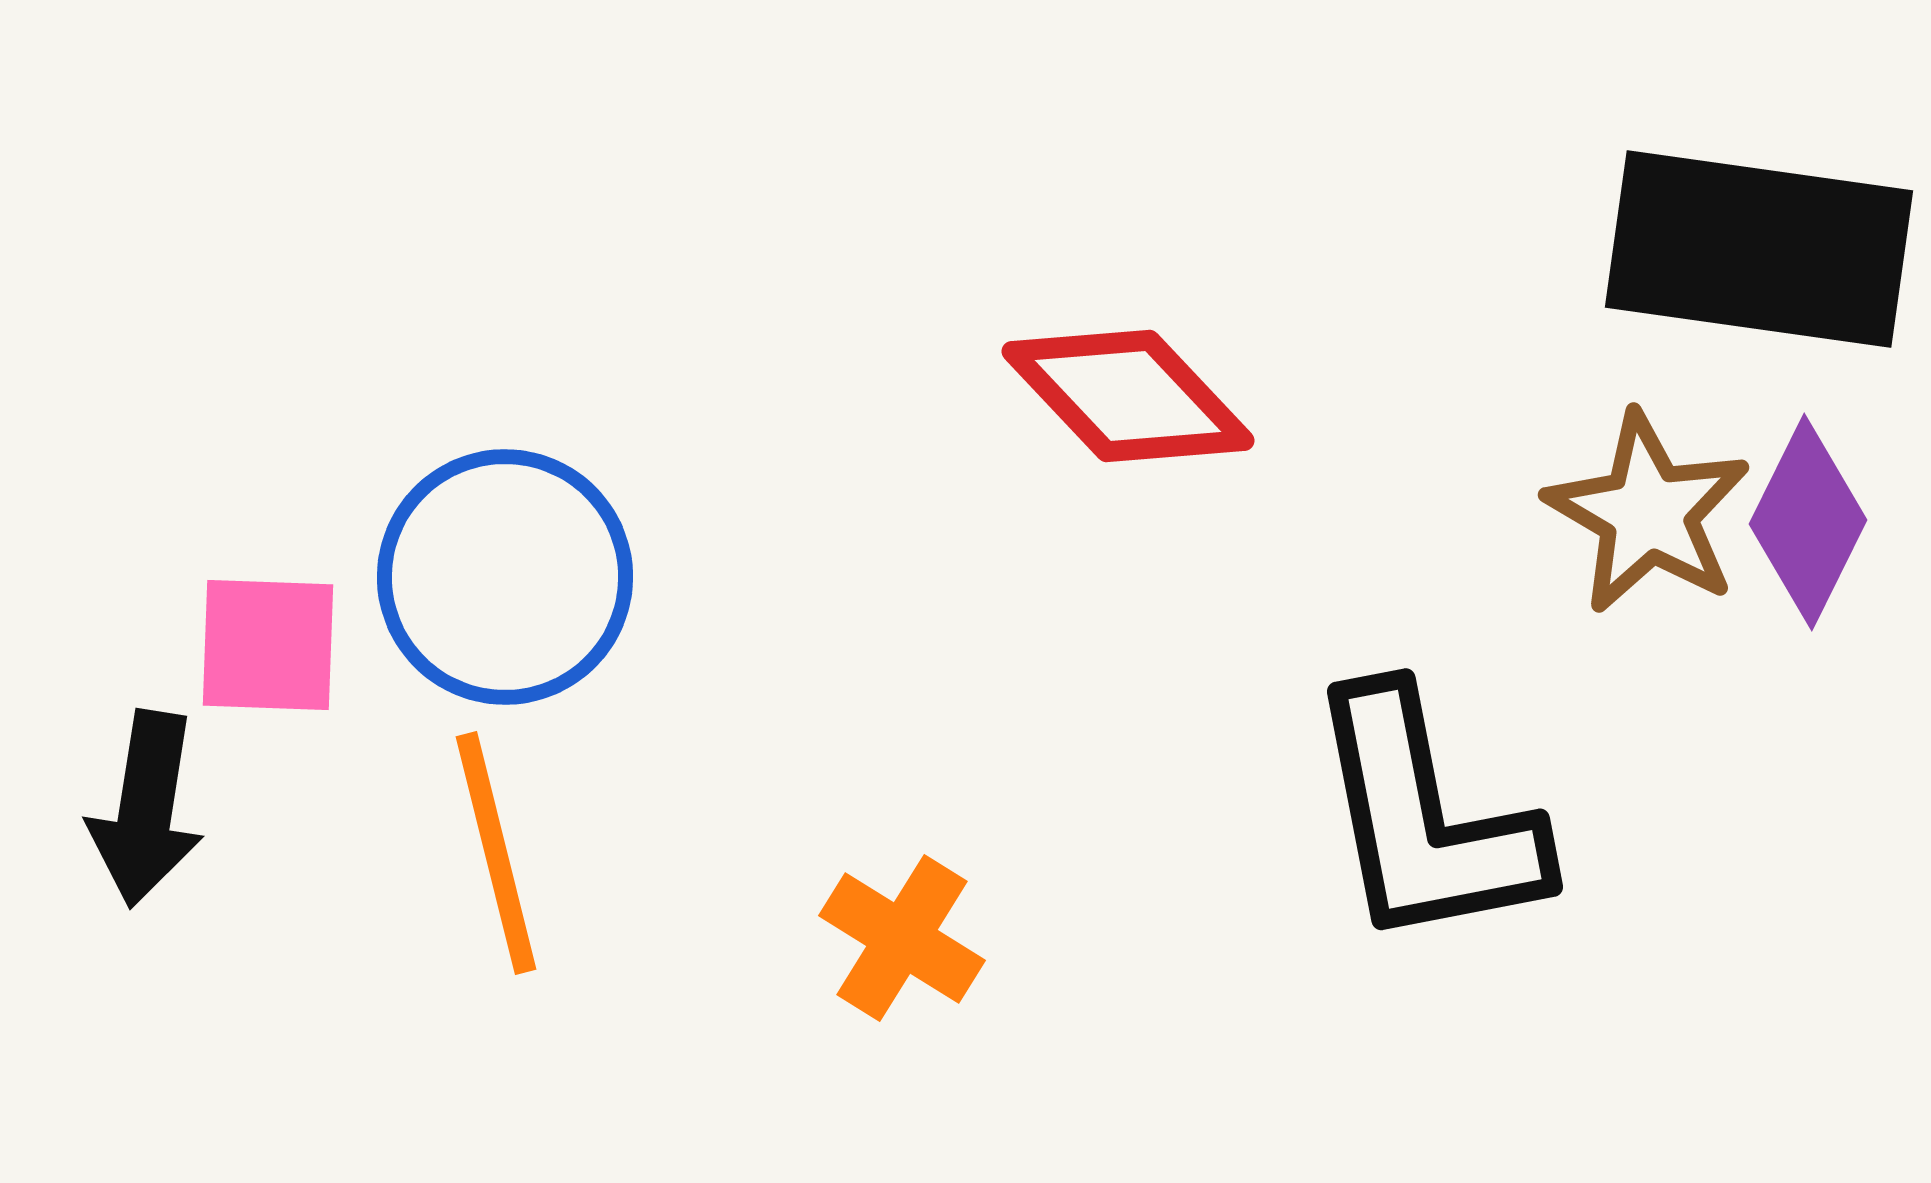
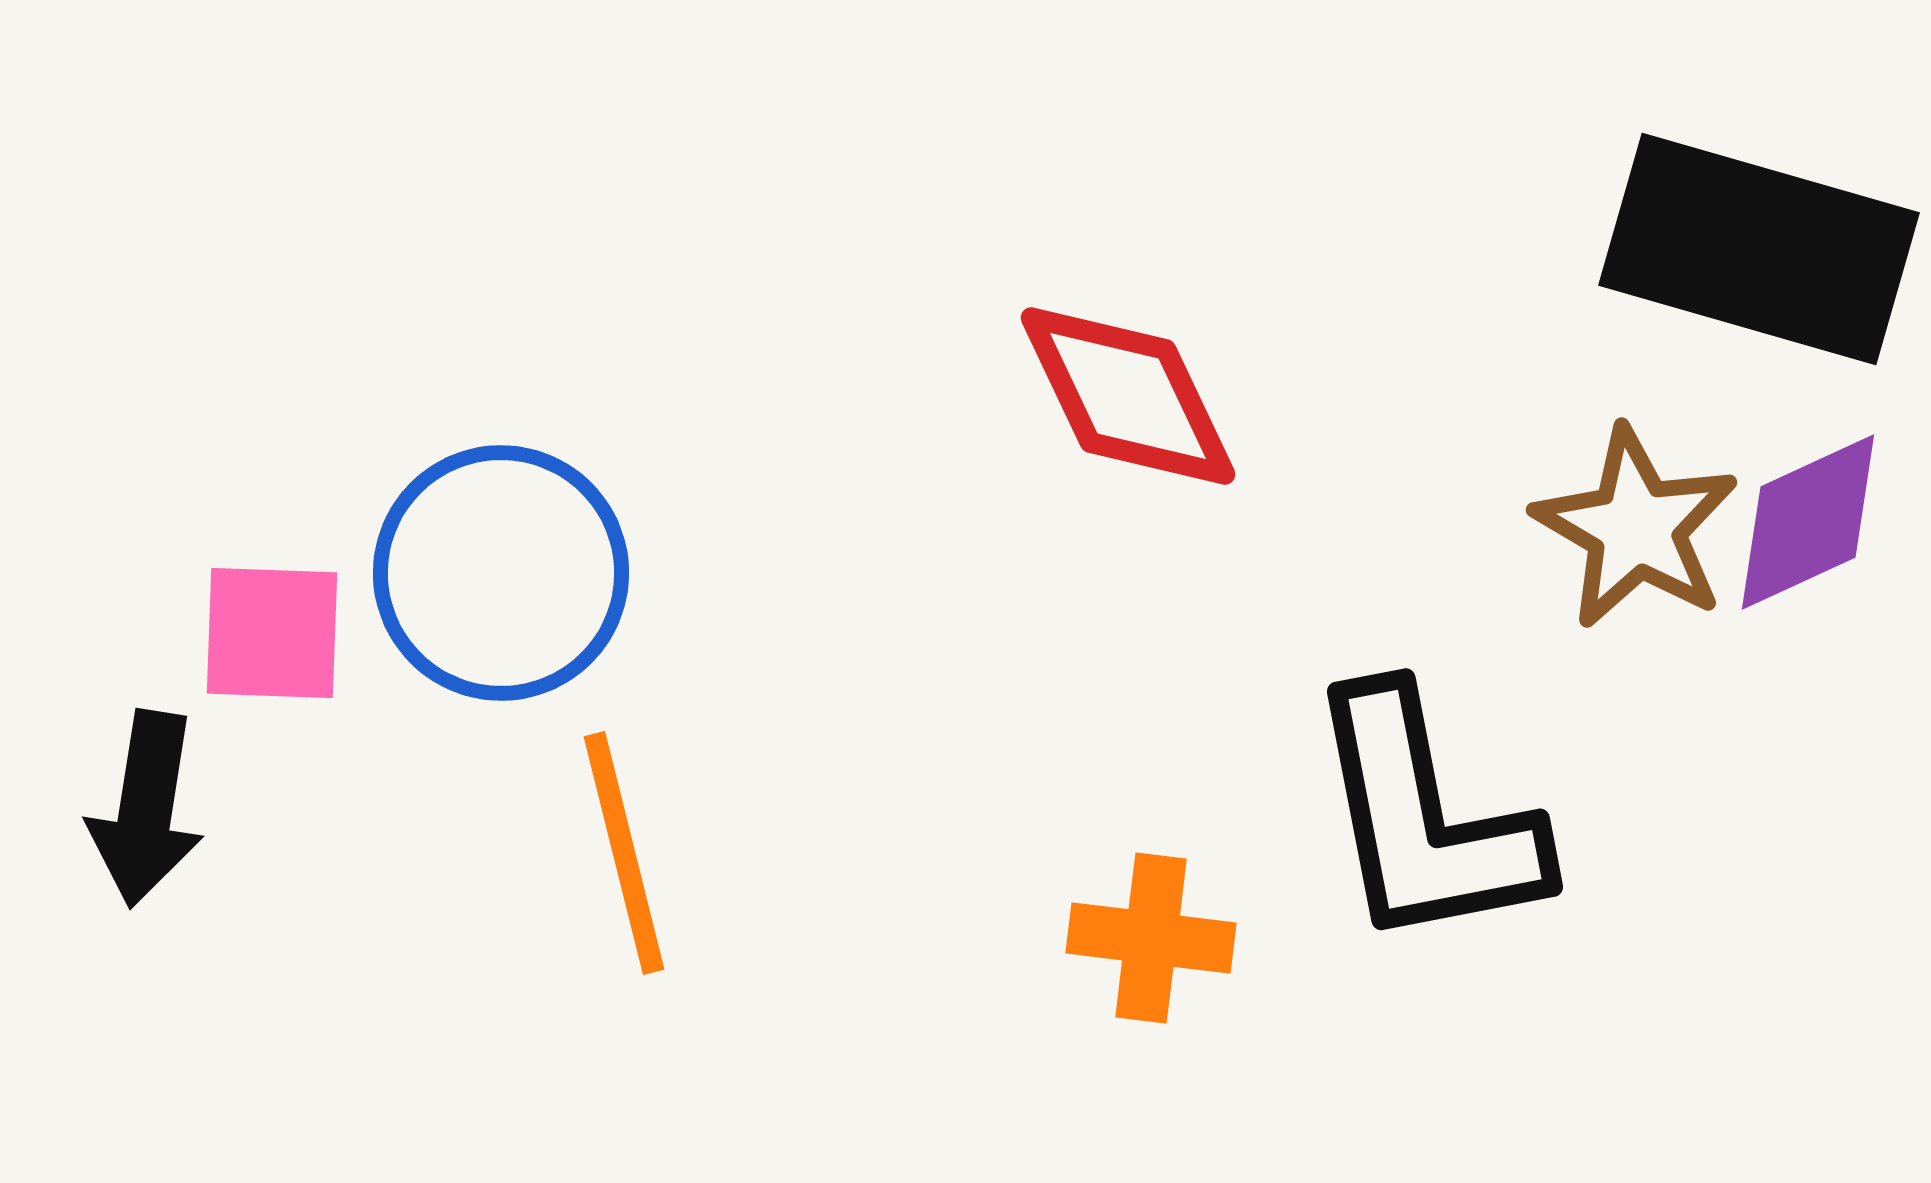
black rectangle: rotated 8 degrees clockwise
red diamond: rotated 18 degrees clockwise
brown star: moved 12 px left, 15 px down
purple diamond: rotated 39 degrees clockwise
blue circle: moved 4 px left, 4 px up
pink square: moved 4 px right, 12 px up
orange line: moved 128 px right
orange cross: moved 249 px right; rotated 25 degrees counterclockwise
